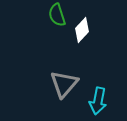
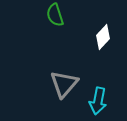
green semicircle: moved 2 px left
white diamond: moved 21 px right, 7 px down
